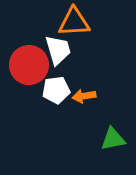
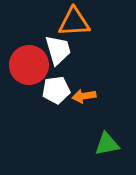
green triangle: moved 6 px left, 5 px down
